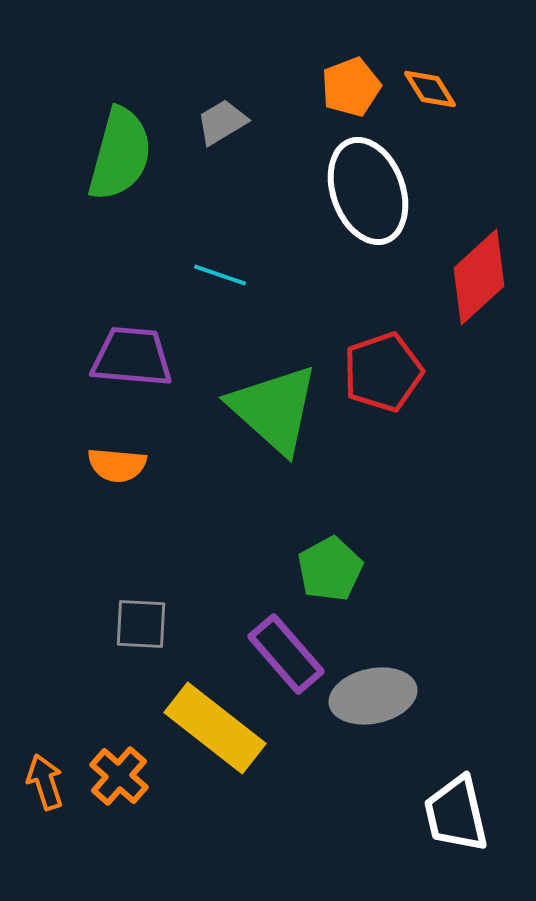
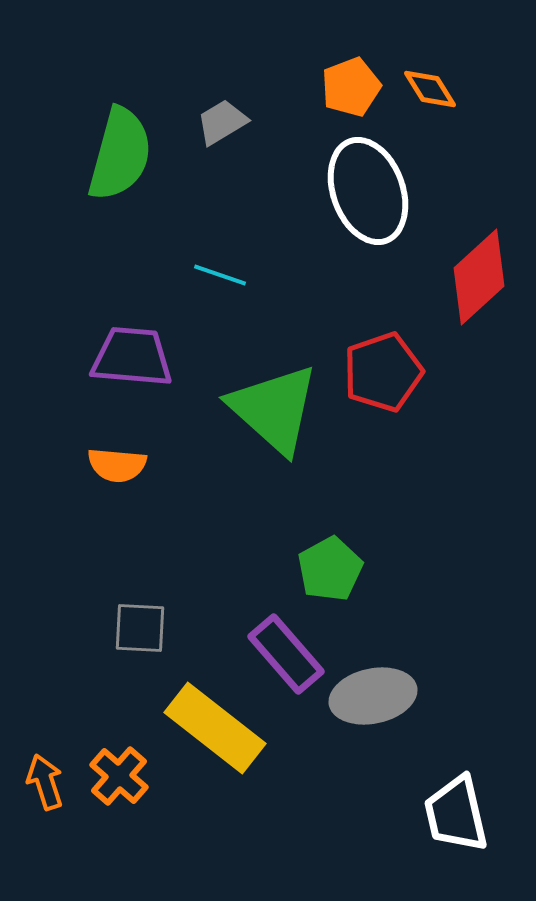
gray square: moved 1 px left, 4 px down
